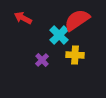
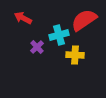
red semicircle: moved 7 px right
cyan cross: rotated 30 degrees clockwise
purple cross: moved 5 px left, 13 px up
